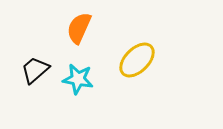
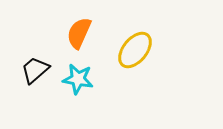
orange semicircle: moved 5 px down
yellow ellipse: moved 2 px left, 10 px up; rotated 6 degrees counterclockwise
